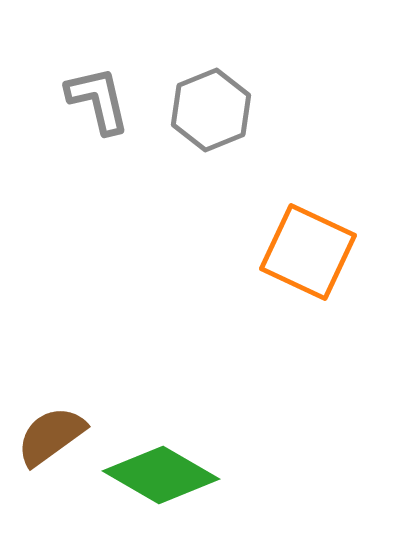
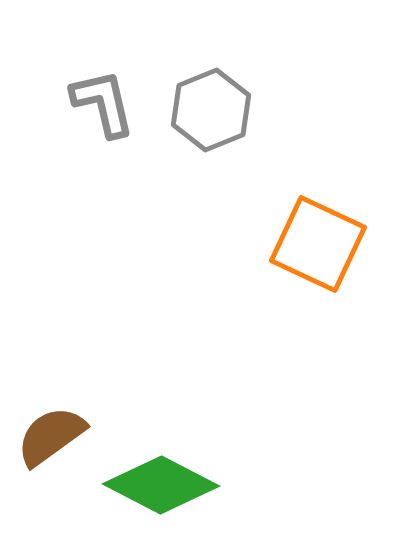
gray L-shape: moved 5 px right, 3 px down
orange square: moved 10 px right, 8 px up
green diamond: moved 10 px down; rotated 3 degrees counterclockwise
